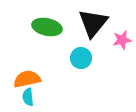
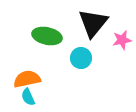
green ellipse: moved 9 px down
cyan semicircle: rotated 18 degrees counterclockwise
